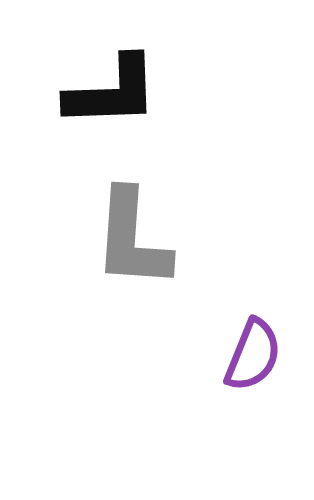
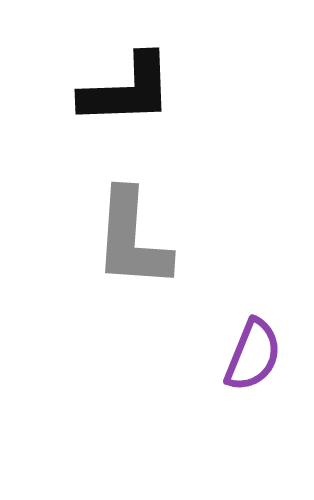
black L-shape: moved 15 px right, 2 px up
